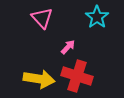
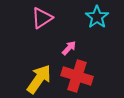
pink triangle: rotated 40 degrees clockwise
pink arrow: moved 1 px right, 1 px down
yellow arrow: rotated 64 degrees counterclockwise
